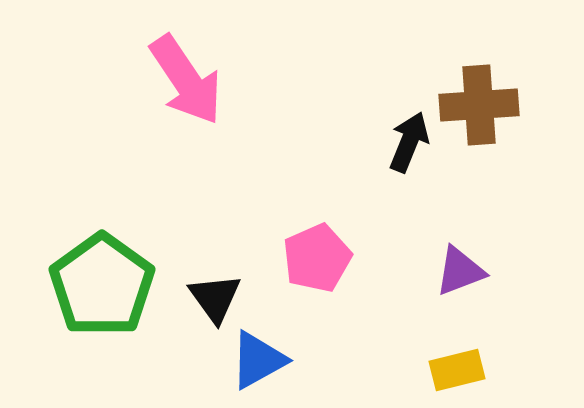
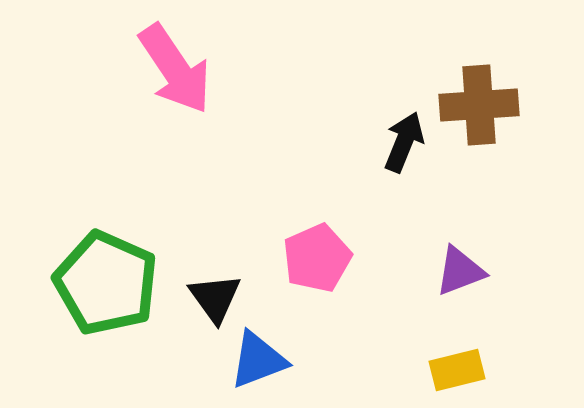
pink arrow: moved 11 px left, 11 px up
black arrow: moved 5 px left
green pentagon: moved 4 px right, 2 px up; rotated 12 degrees counterclockwise
blue triangle: rotated 8 degrees clockwise
